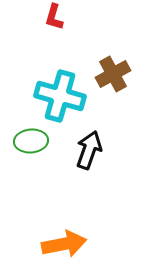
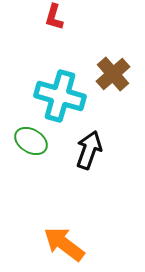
brown cross: rotated 12 degrees counterclockwise
green ellipse: rotated 36 degrees clockwise
orange arrow: rotated 132 degrees counterclockwise
